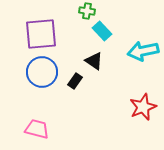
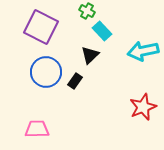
green cross: rotated 21 degrees clockwise
purple square: moved 7 px up; rotated 32 degrees clockwise
black triangle: moved 4 px left, 6 px up; rotated 42 degrees clockwise
blue circle: moved 4 px right
pink trapezoid: rotated 15 degrees counterclockwise
